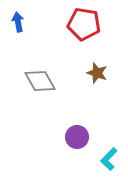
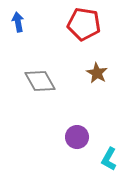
brown star: rotated 10 degrees clockwise
cyan L-shape: rotated 15 degrees counterclockwise
